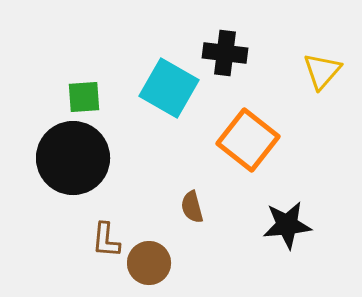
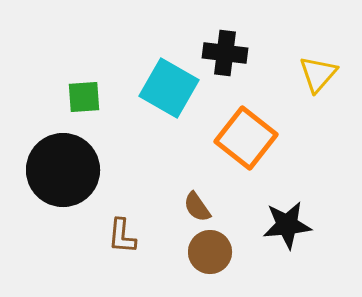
yellow triangle: moved 4 px left, 3 px down
orange square: moved 2 px left, 2 px up
black circle: moved 10 px left, 12 px down
brown semicircle: moved 5 px right; rotated 20 degrees counterclockwise
brown L-shape: moved 16 px right, 4 px up
brown circle: moved 61 px right, 11 px up
